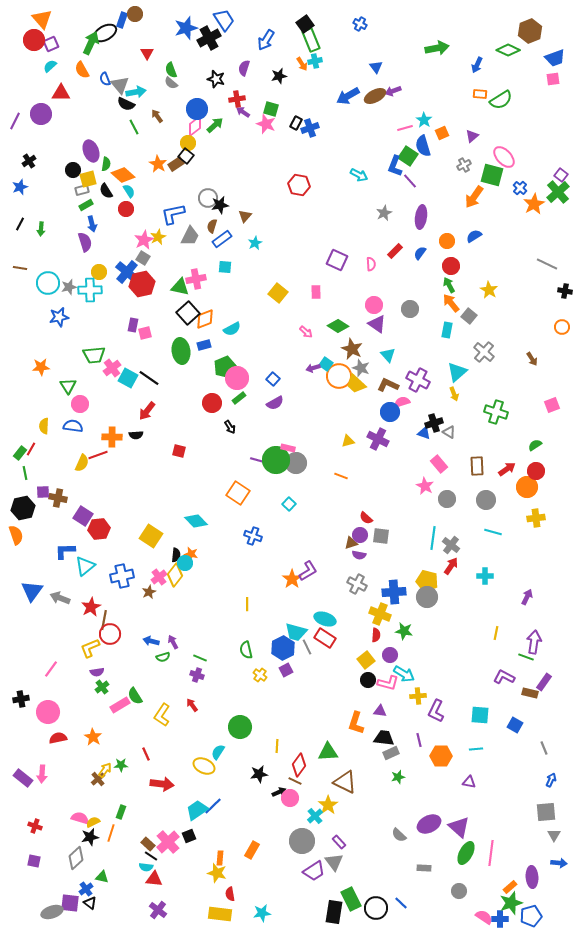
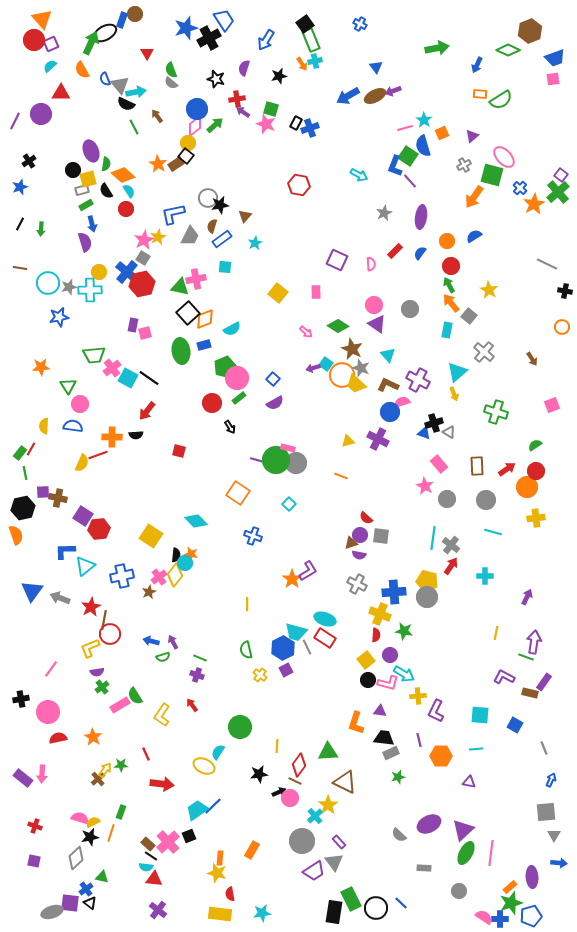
orange circle at (339, 376): moved 3 px right, 1 px up
purple triangle at (459, 827): moved 4 px right, 3 px down; rotated 35 degrees clockwise
